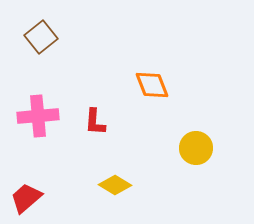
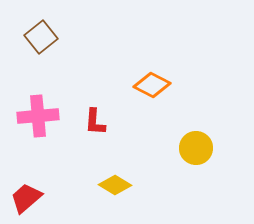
orange diamond: rotated 42 degrees counterclockwise
